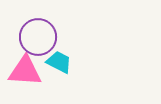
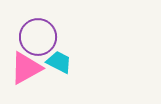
pink triangle: moved 1 px right, 3 px up; rotated 33 degrees counterclockwise
